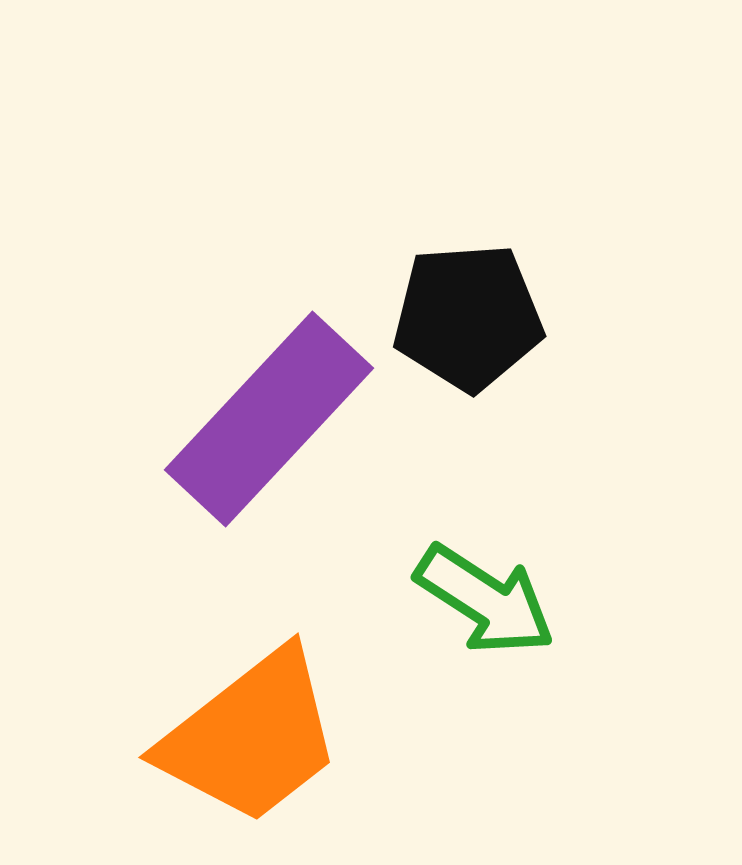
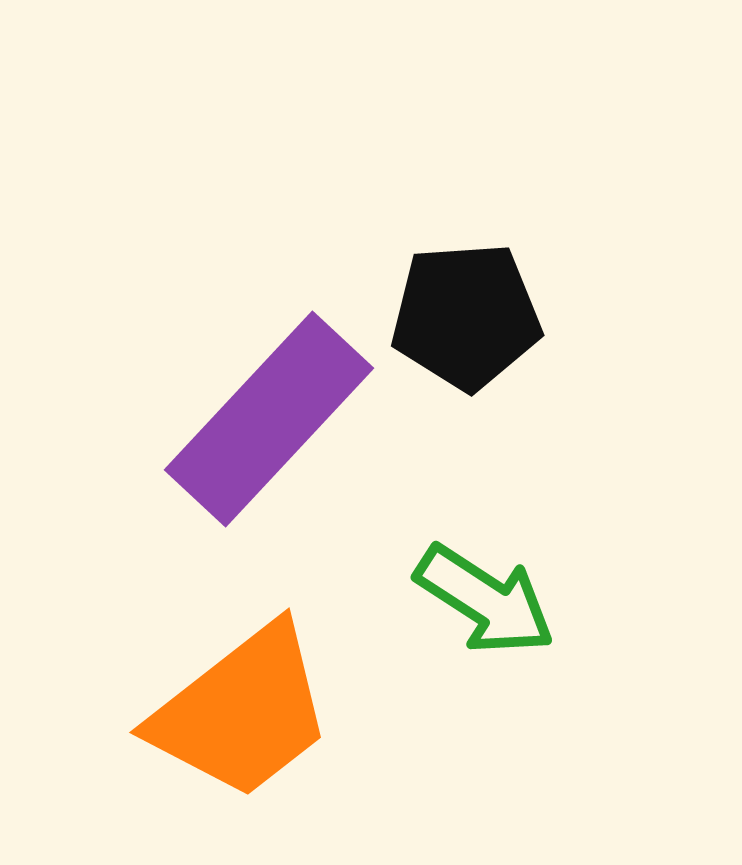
black pentagon: moved 2 px left, 1 px up
orange trapezoid: moved 9 px left, 25 px up
